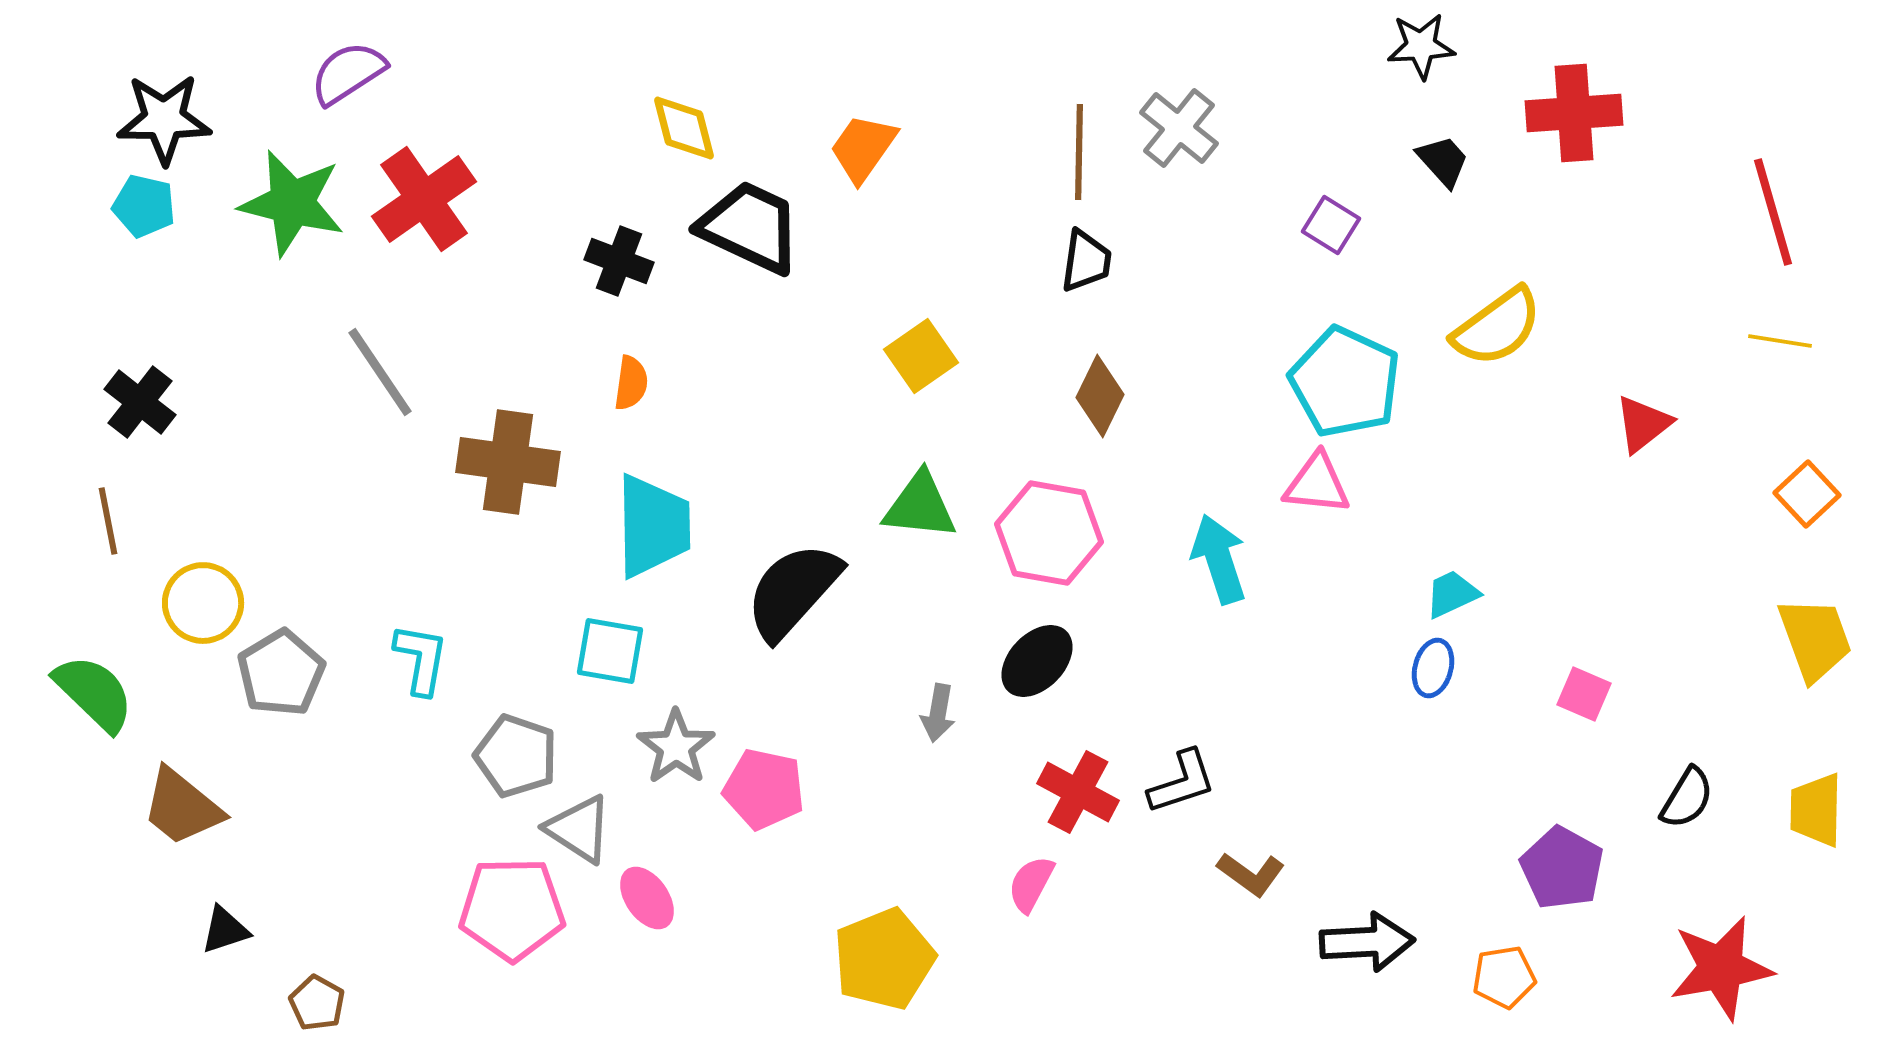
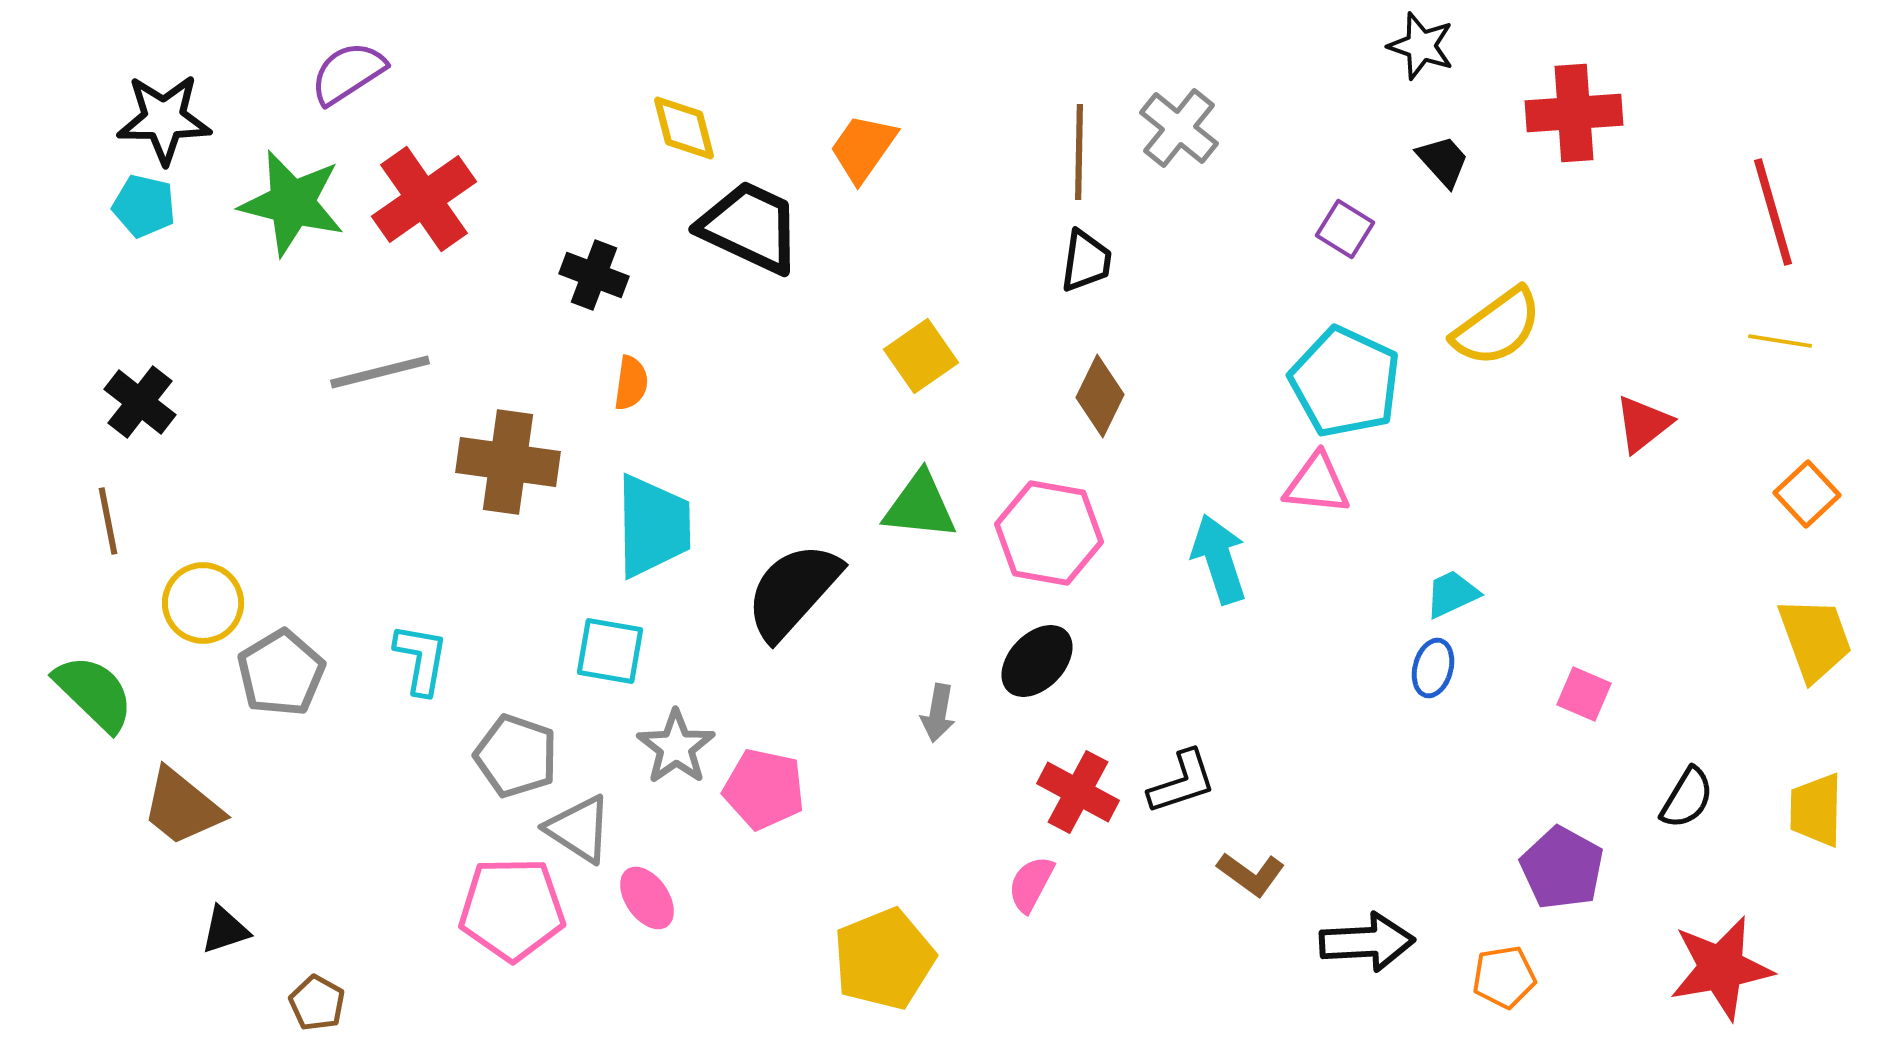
black star at (1421, 46): rotated 22 degrees clockwise
purple square at (1331, 225): moved 14 px right, 4 px down
black cross at (619, 261): moved 25 px left, 14 px down
gray line at (380, 372): rotated 70 degrees counterclockwise
